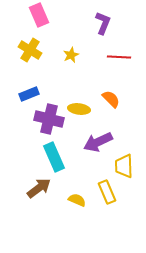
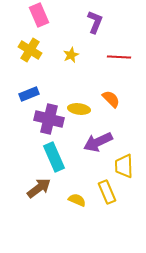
purple L-shape: moved 8 px left, 1 px up
